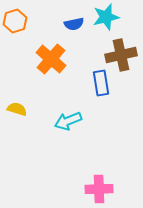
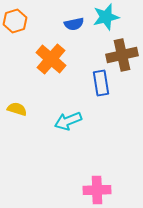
brown cross: moved 1 px right
pink cross: moved 2 px left, 1 px down
